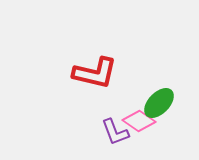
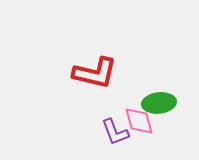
green ellipse: rotated 40 degrees clockwise
pink diamond: rotated 40 degrees clockwise
